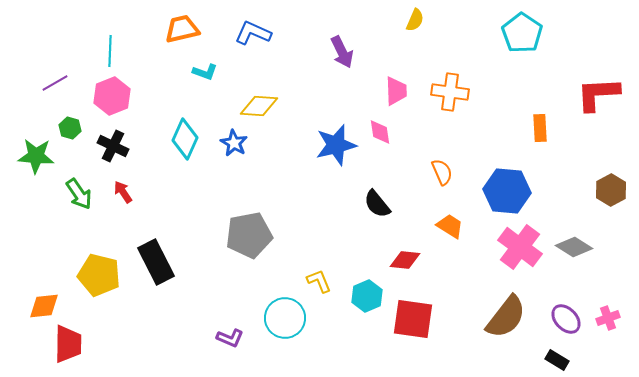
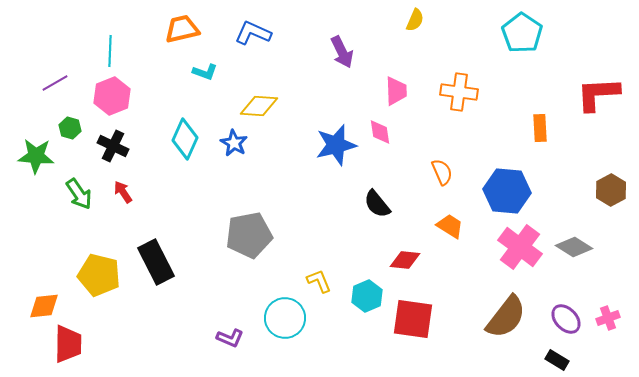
orange cross at (450, 92): moved 9 px right
